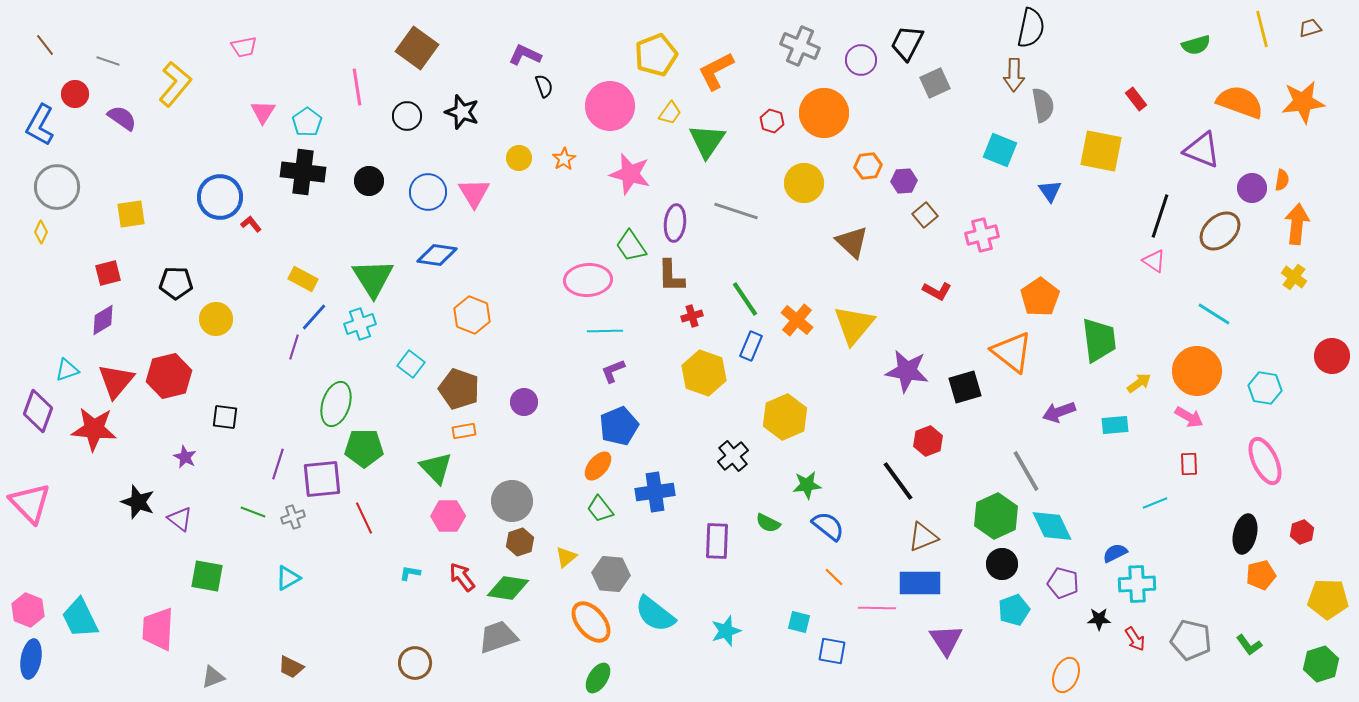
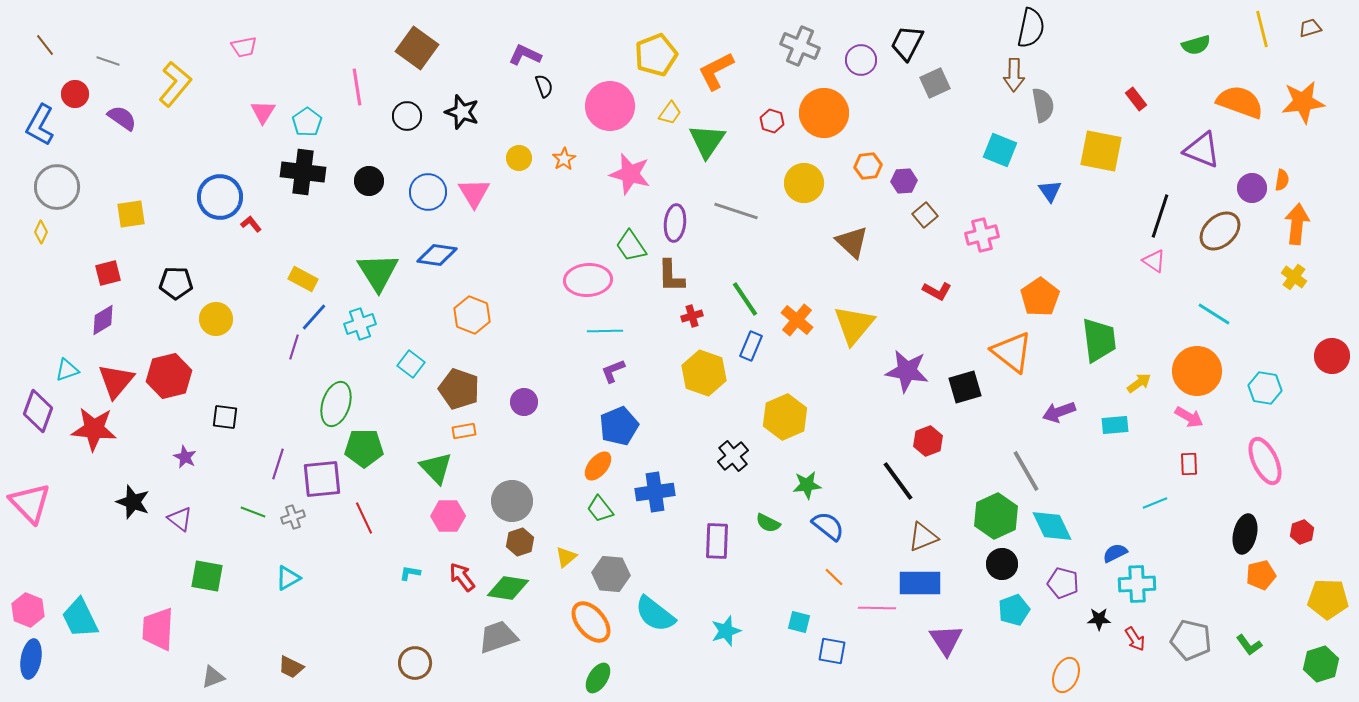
green triangle at (373, 278): moved 5 px right, 6 px up
black star at (138, 502): moved 5 px left
